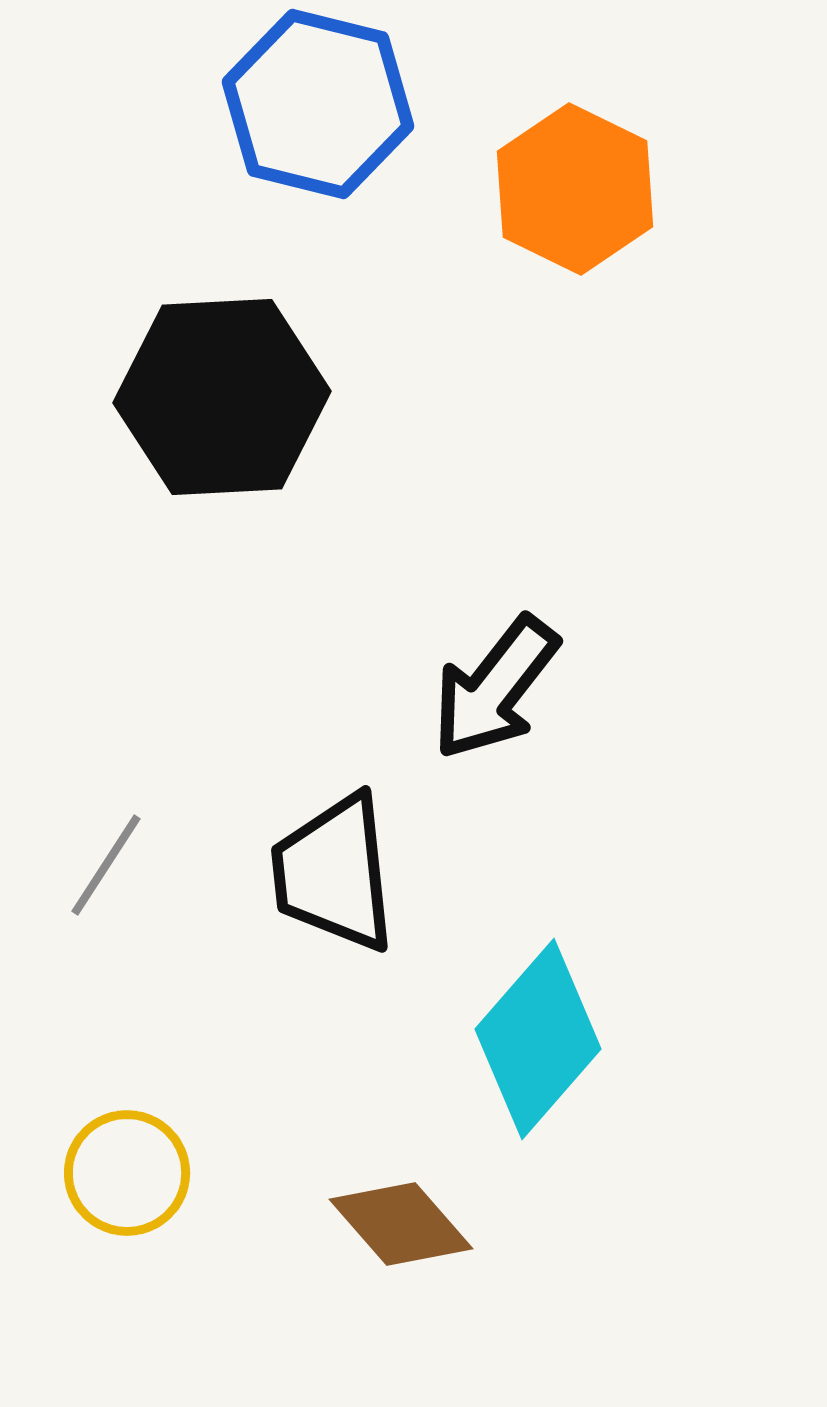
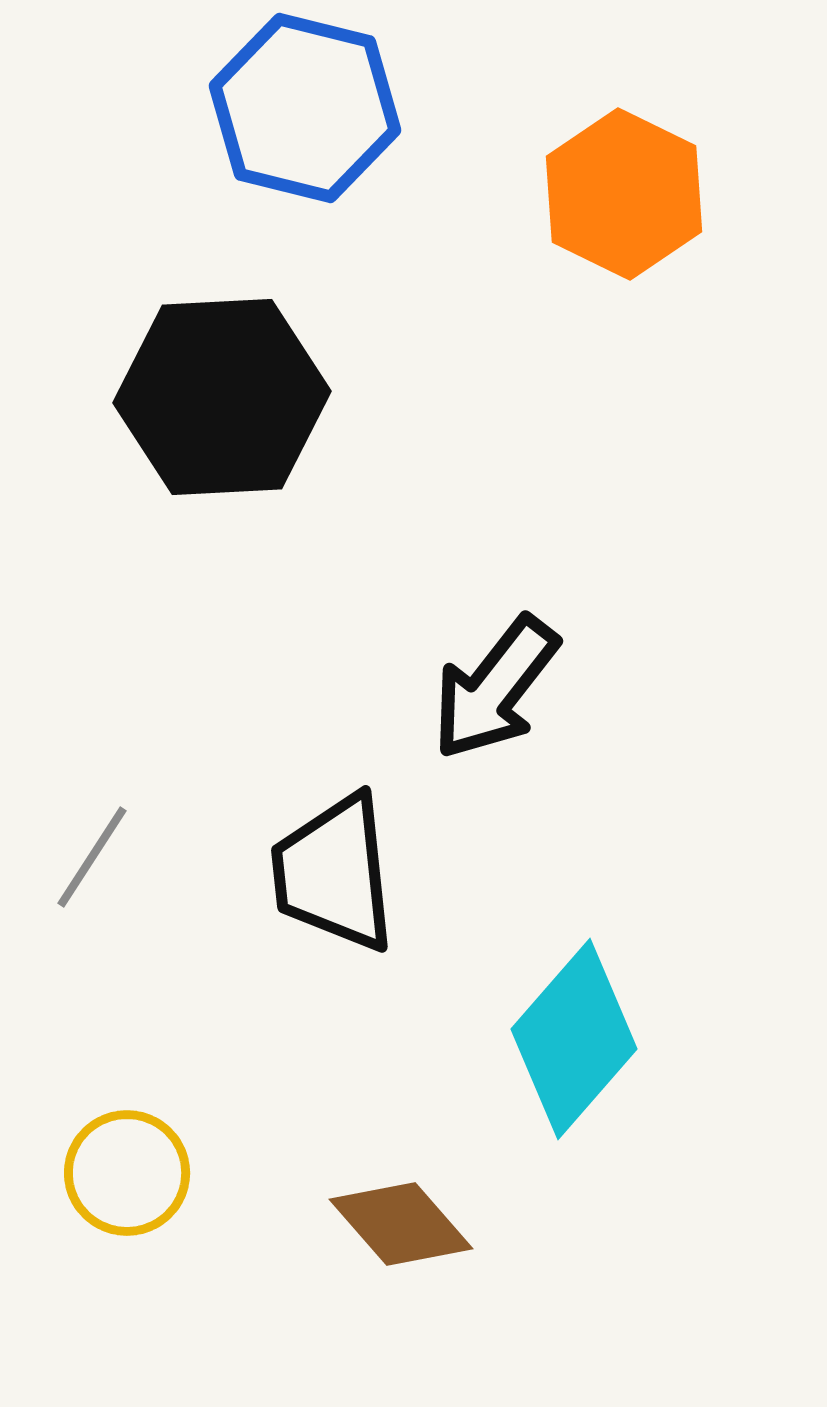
blue hexagon: moved 13 px left, 4 px down
orange hexagon: moved 49 px right, 5 px down
gray line: moved 14 px left, 8 px up
cyan diamond: moved 36 px right
